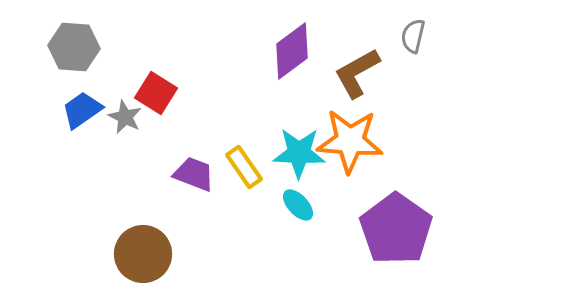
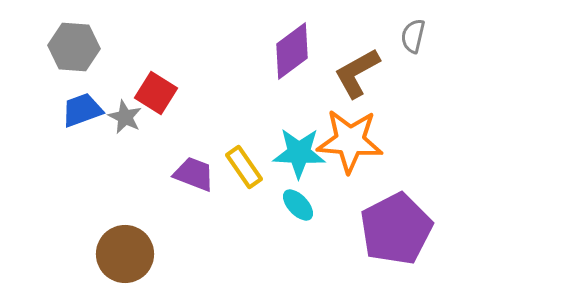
blue trapezoid: rotated 15 degrees clockwise
purple pentagon: rotated 10 degrees clockwise
brown circle: moved 18 px left
